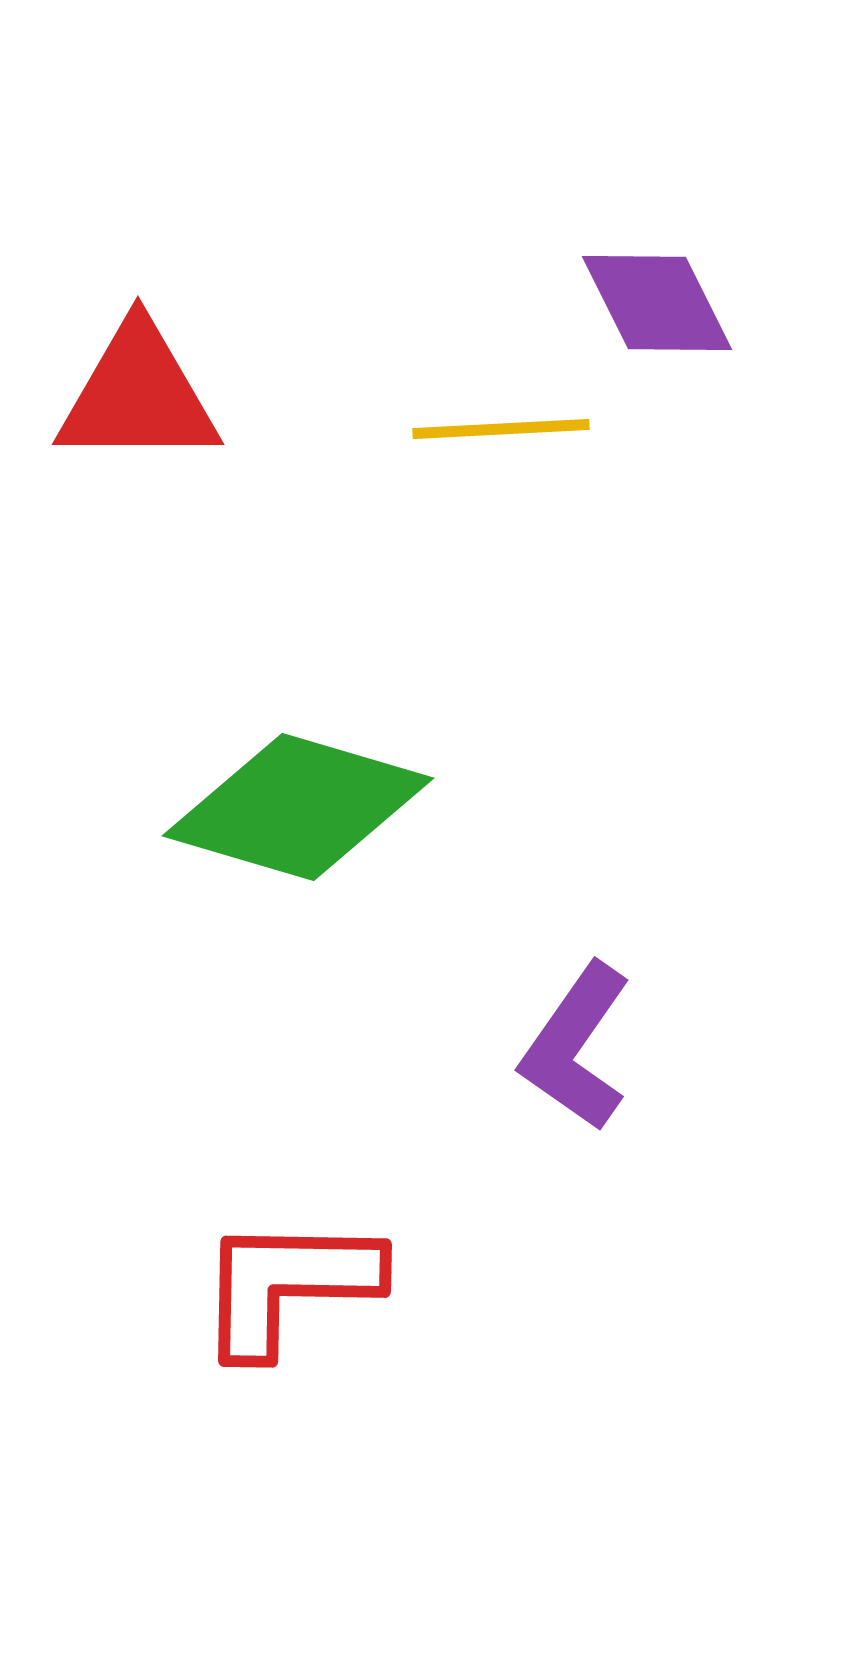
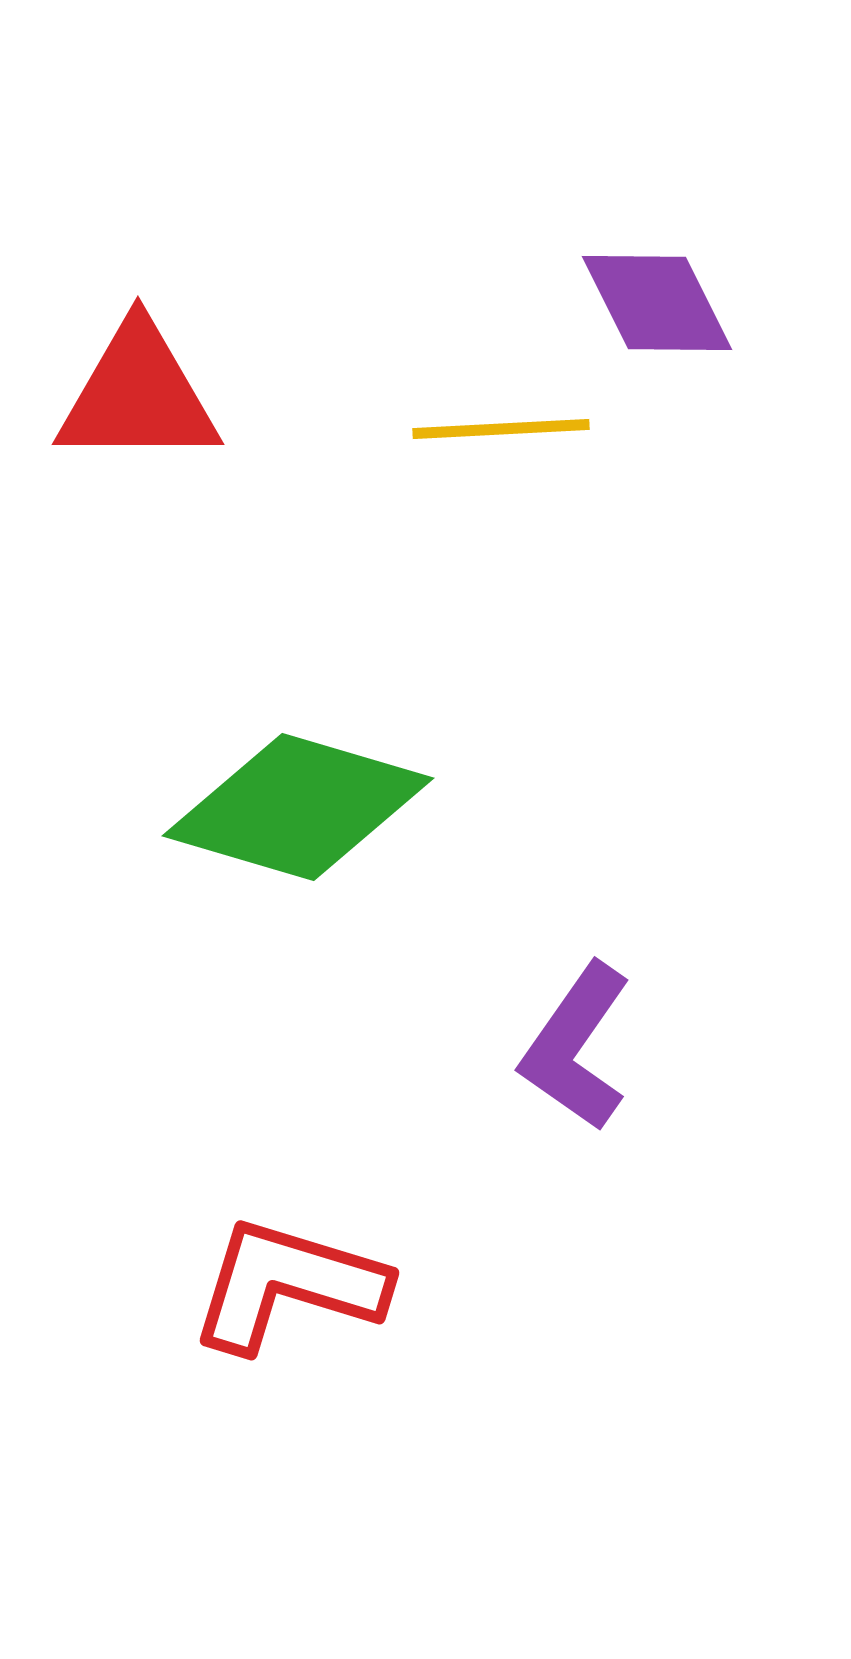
red L-shape: rotated 16 degrees clockwise
